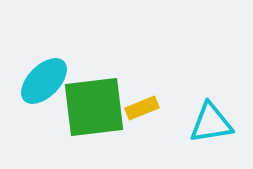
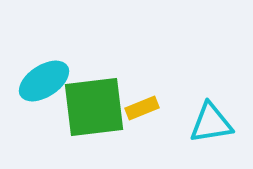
cyan ellipse: rotated 12 degrees clockwise
